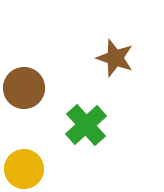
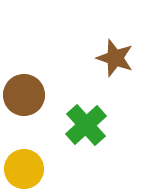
brown circle: moved 7 px down
